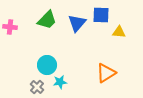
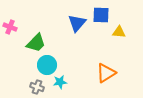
green trapezoid: moved 11 px left, 23 px down
pink cross: rotated 16 degrees clockwise
gray cross: rotated 24 degrees counterclockwise
